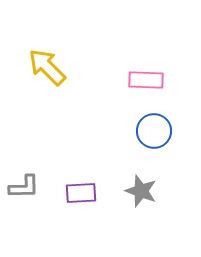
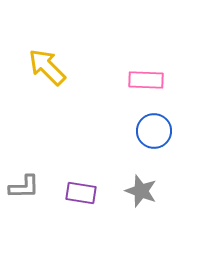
purple rectangle: rotated 12 degrees clockwise
